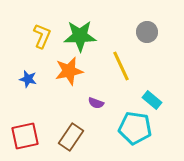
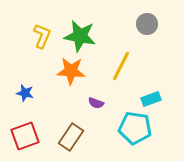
gray circle: moved 8 px up
green star: rotated 12 degrees clockwise
yellow line: rotated 52 degrees clockwise
orange star: moved 2 px right; rotated 16 degrees clockwise
blue star: moved 3 px left, 14 px down
cyan rectangle: moved 1 px left, 1 px up; rotated 60 degrees counterclockwise
red square: rotated 8 degrees counterclockwise
